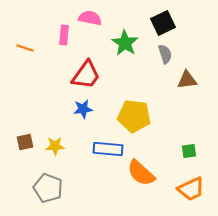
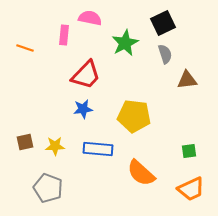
green star: rotated 12 degrees clockwise
red trapezoid: rotated 8 degrees clockwise
blue rectangle: moved 10 px left
